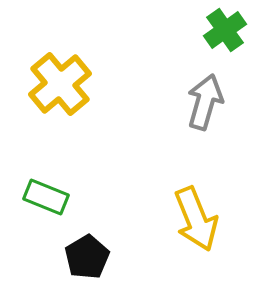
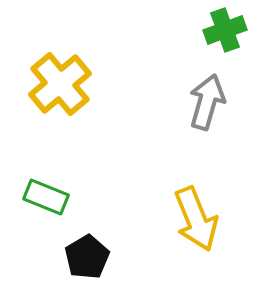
green cross: rotated 15 degrees clockwise
gray arrow: moved 2 px right
